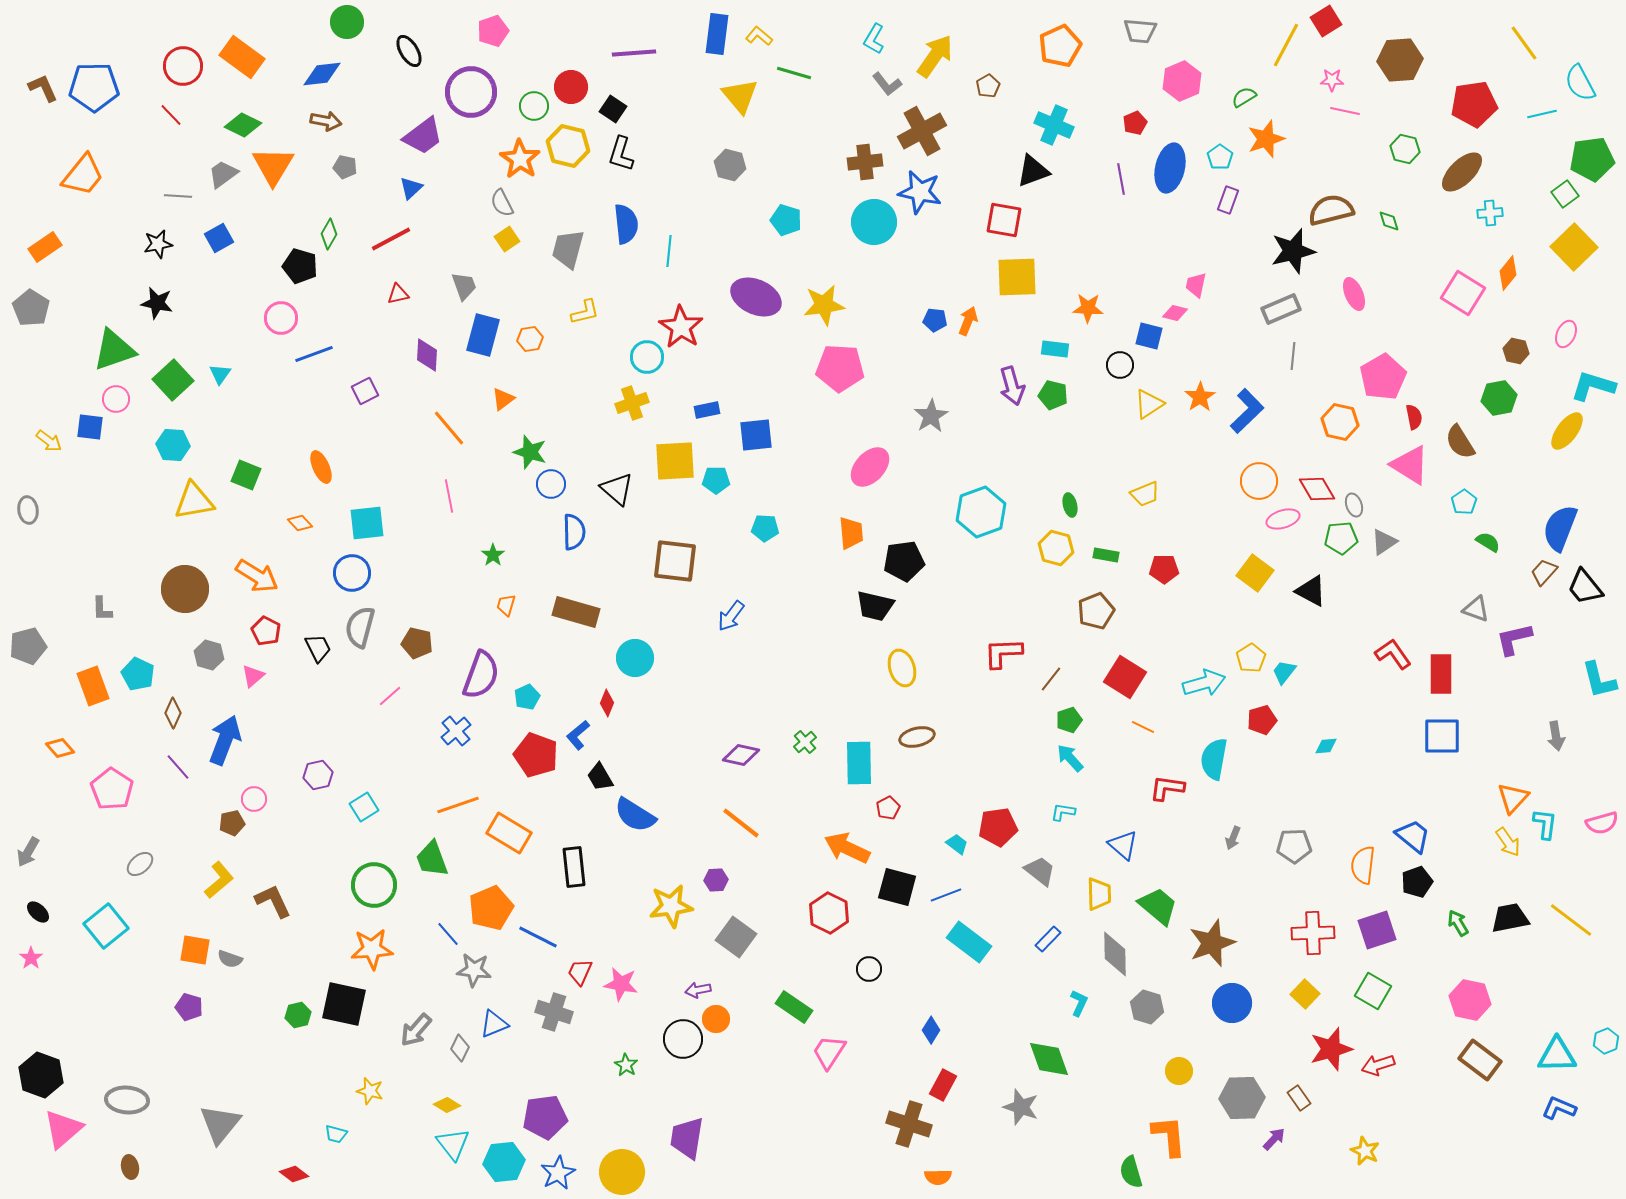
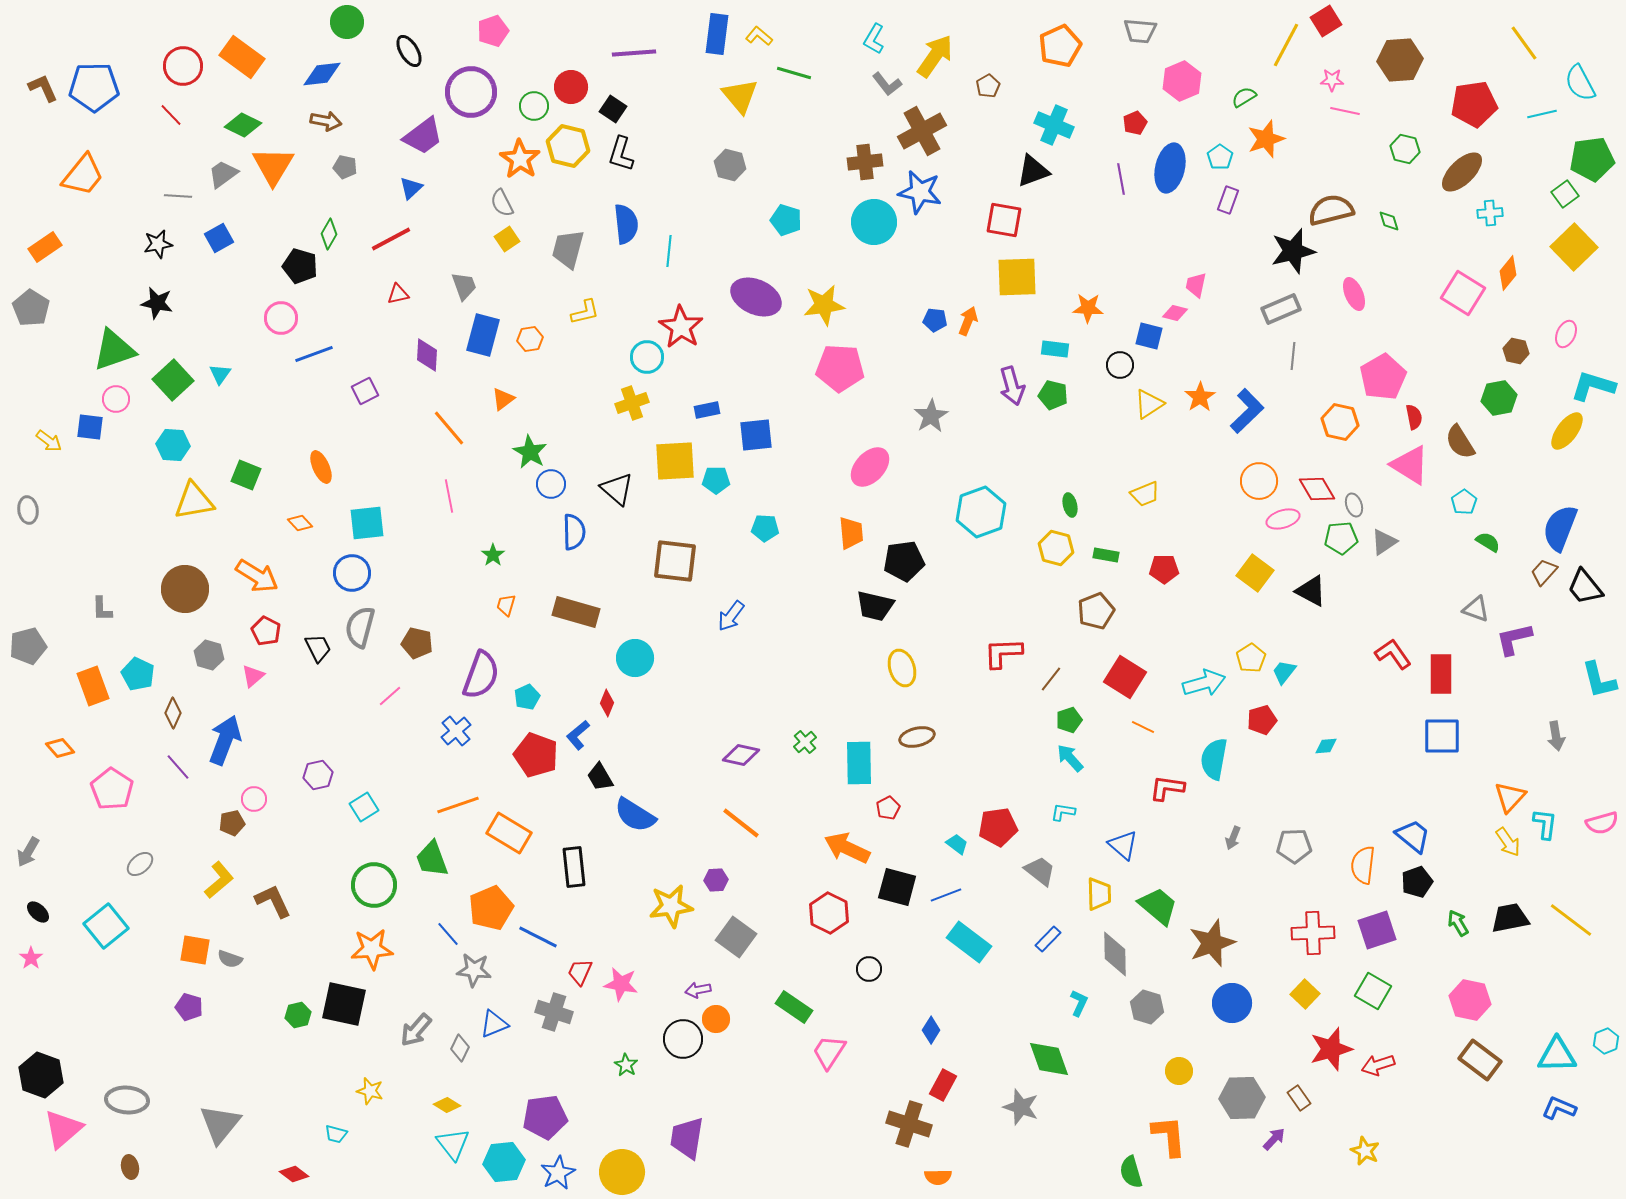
green star at (530, 452): rotated 12 degrees clockwise
orange triangle at (1513, 798): moved 3 px left, 1 px up
